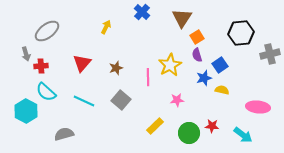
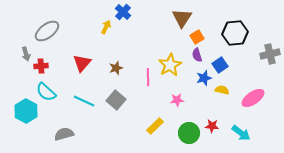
blue cross: moved 19 px left
black hexagon: moved 6 px left
gray square: moved 5 px left
pink ellipse: moved 5 px left, 9 px up; rotated 40 degrees counterclockwise
cyan arrow: moved 2 px left, 2 px up
